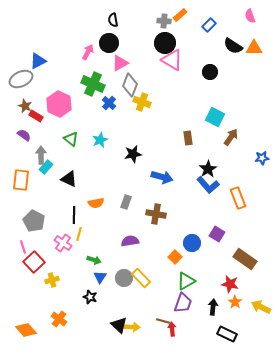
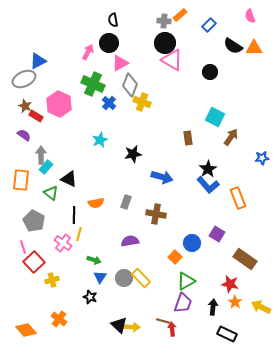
gray ellipse at (21, 79): moved 3 px right
green triangle at (71, 139): moved 20 px left, 54 px down
